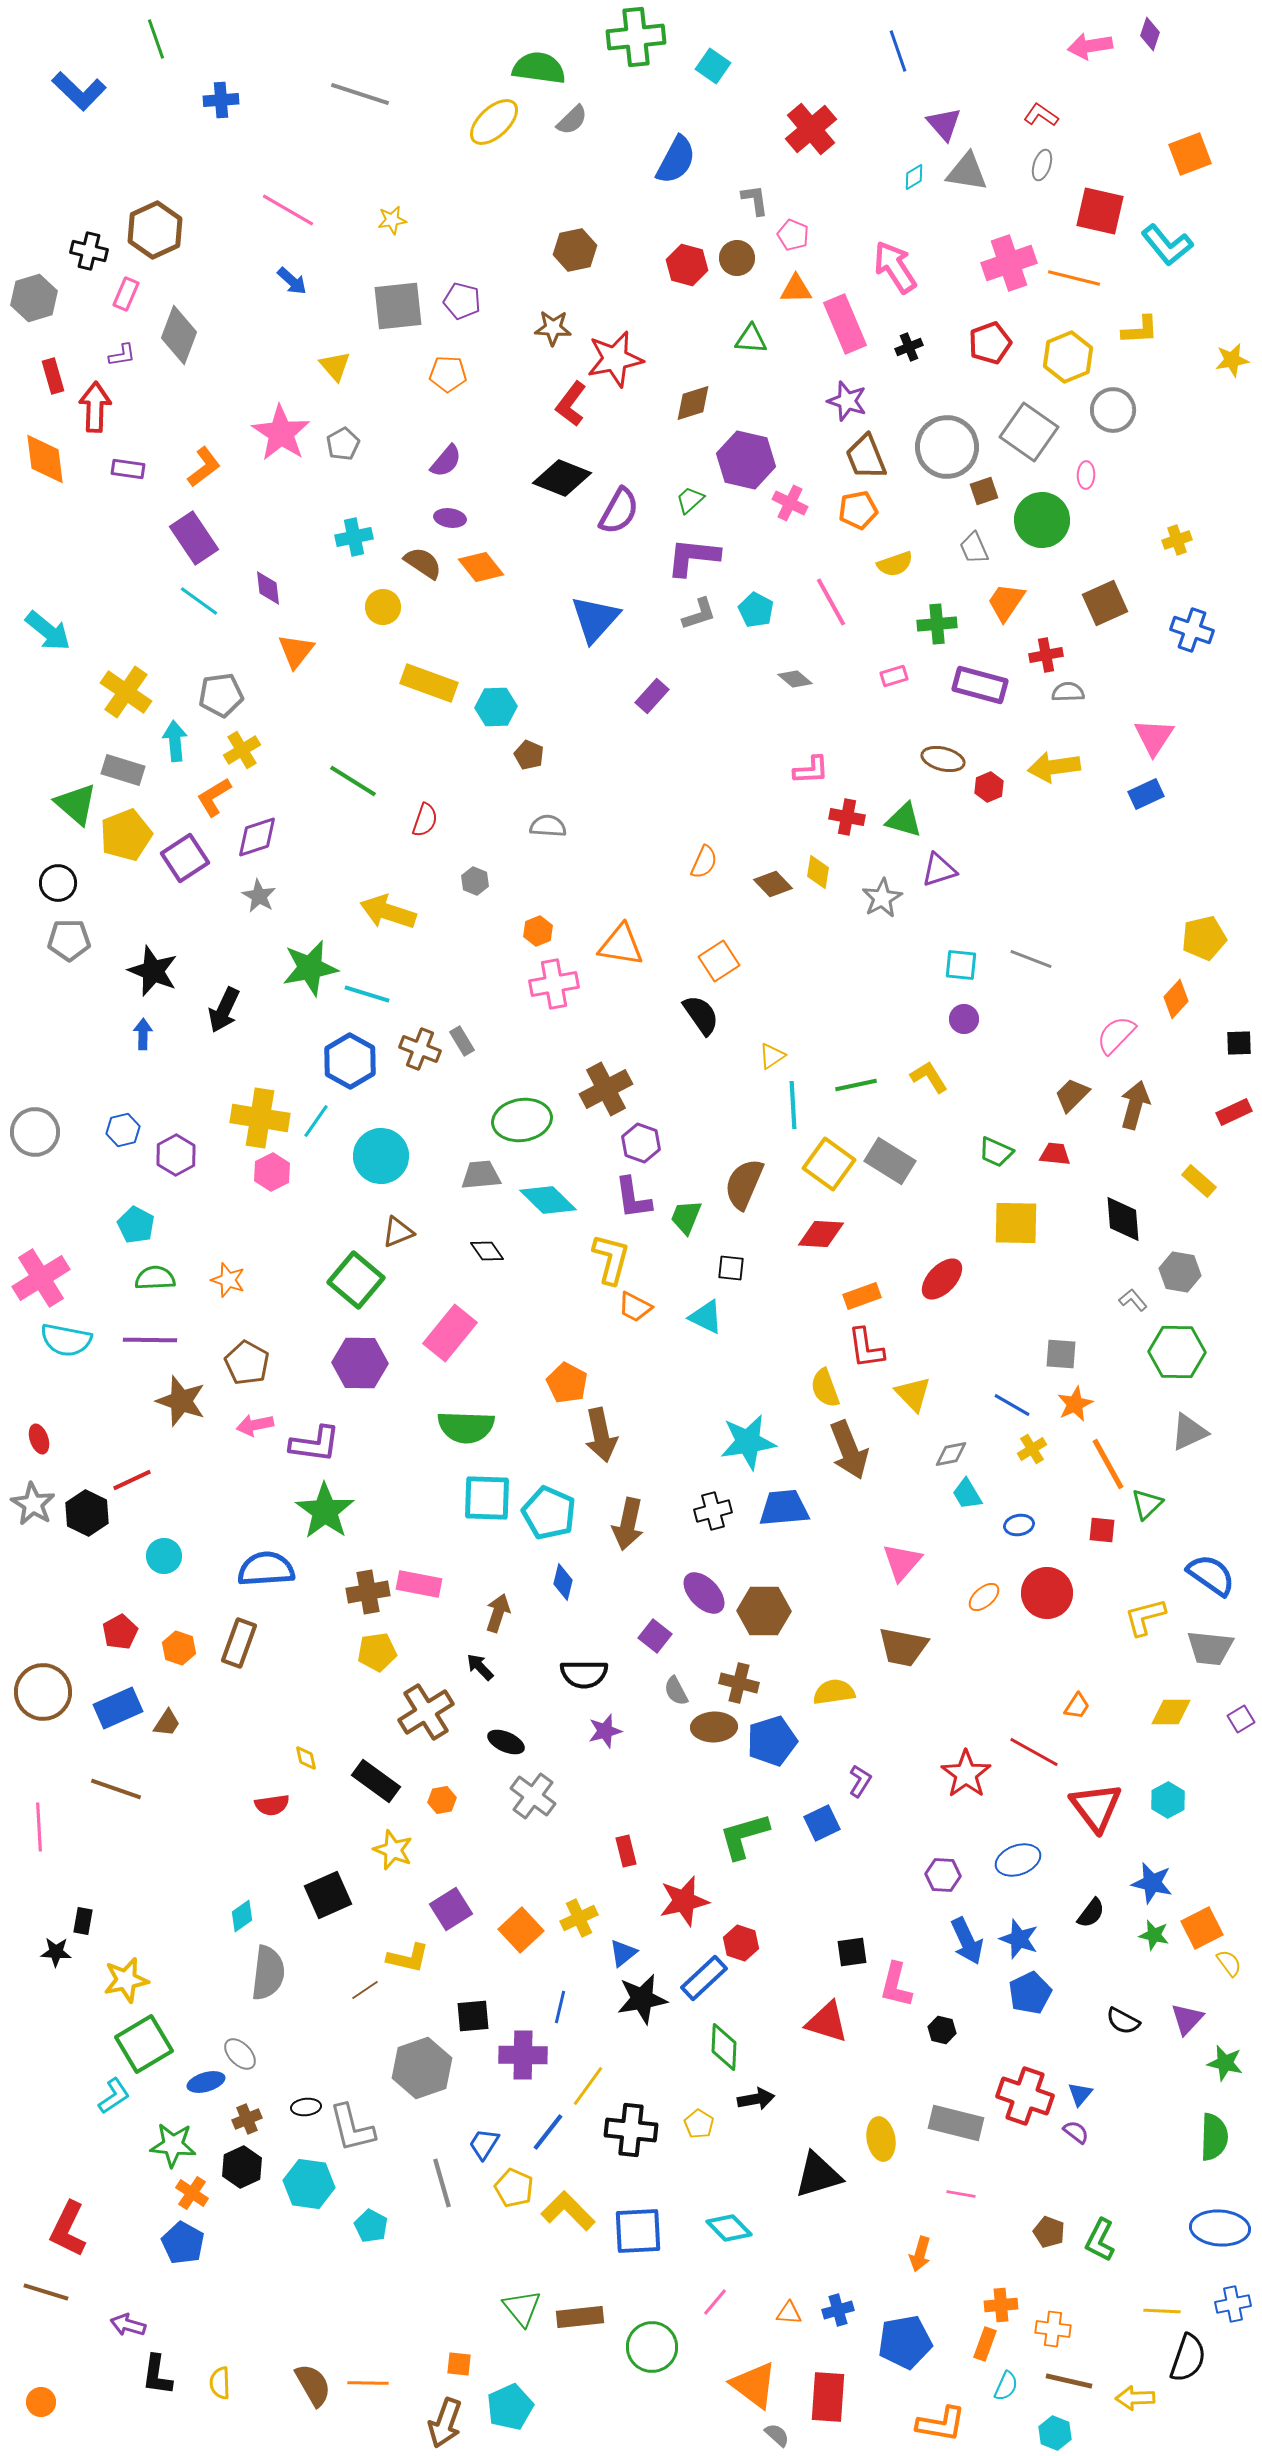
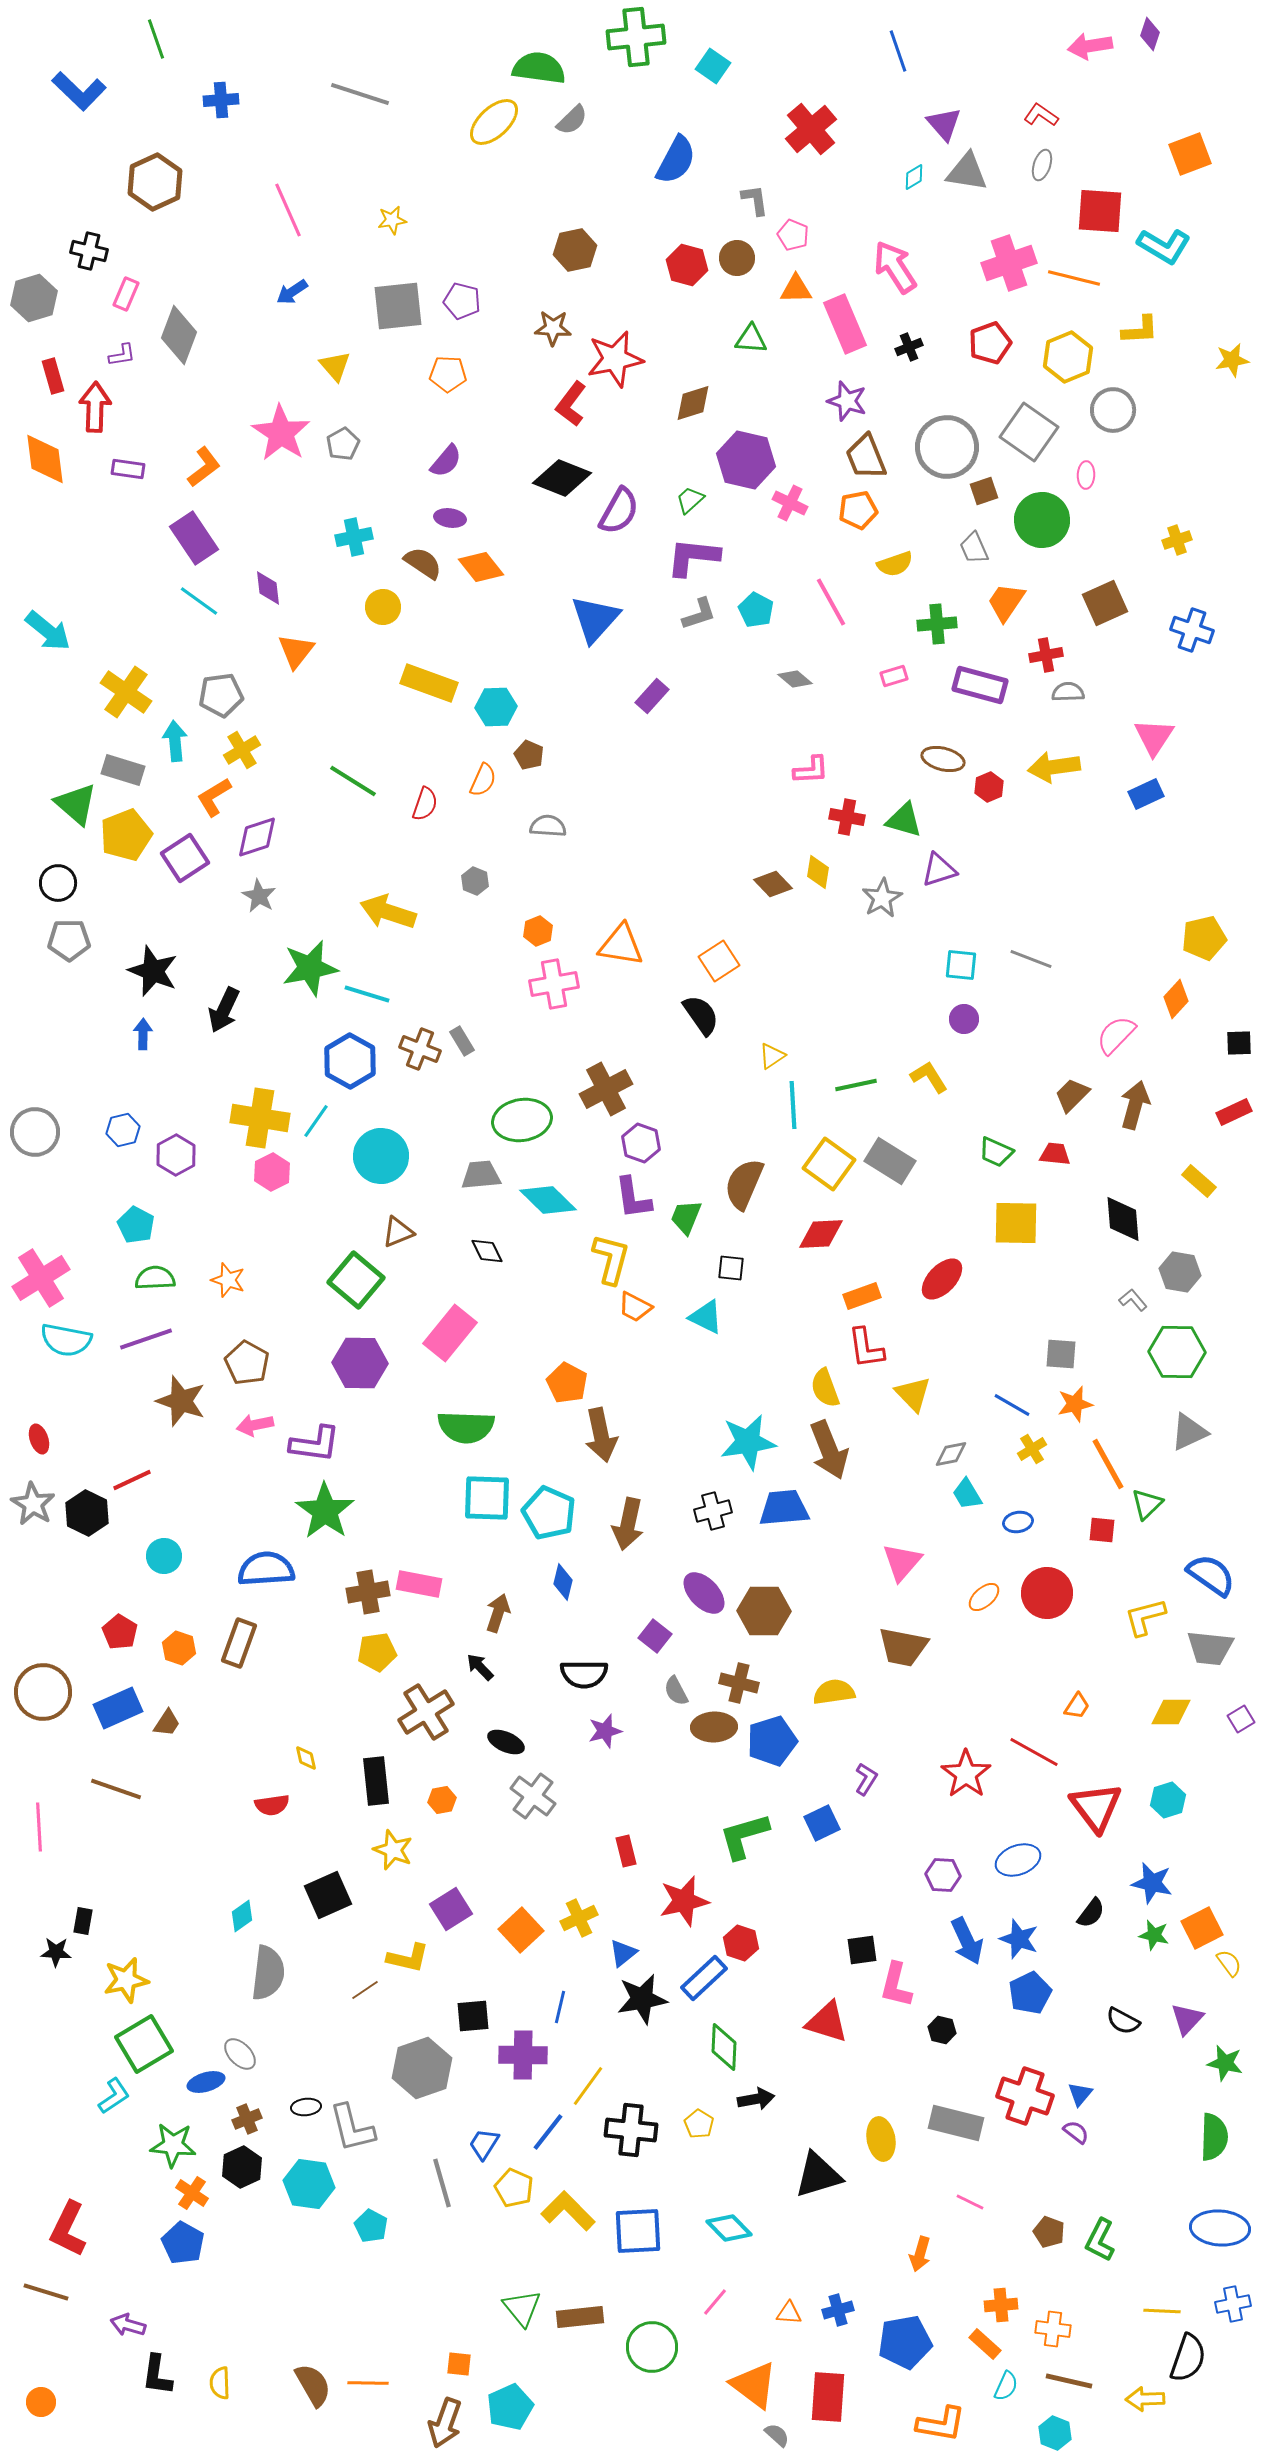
pink line at (288, 210): rotated 36 degrees clockwise
red square at (1100, 211): rotated 9 degrees counterclockwise
brown hexagon at (155, 230): moved 48 px up
cyan L-shape at (1167, 245): moved 3 px left, 1 px down; rotated 20 degrees counterclockwise
blue arrow at (292, 281): moved 11 px down; rotated 104 degrees clockwise
red semicircle at (425, 820): moved 16 px up
orange semicircle at (704, 862): moved 221 px left, 82 px up
red diamond at (821, 1234): rotated 6 degrees counterclockwise
black diamond at (487, 1251): rotated 8 degrees clockwise
purple line at (150, 1340): moved 4 px left, 1 px up; rotated 20 degrees counterclockwise
orange star at (1075, 1404): rotated 12 degrees clockwise
brown arrow at (849, 1450): moved 20 px left
blue ellipse at (1019, 1525): moved 1 px left, 3 px up
red pentagon at (120, 1632): rotated 12 degrees counterclockwise
black rectangle at (376, 1781): rotated 48 degrees clockwise
purple L-shape at (860, 1781): moved 6 px right, 2 px up
cyan hexagon at (1168, 1800): rotated 12 degrees clockwise
black square at (852, 1952): moved 10 px right, 2 px up
pink line at (961, 2194): moved 9 px right, 8 px down; rotated 16 degrees clockwise
orange rectangle at (985, 2344): rotated 68 degrees counterclockwise
yellow arrow at (1135, 2398): moved 10 px right, 1 px down
